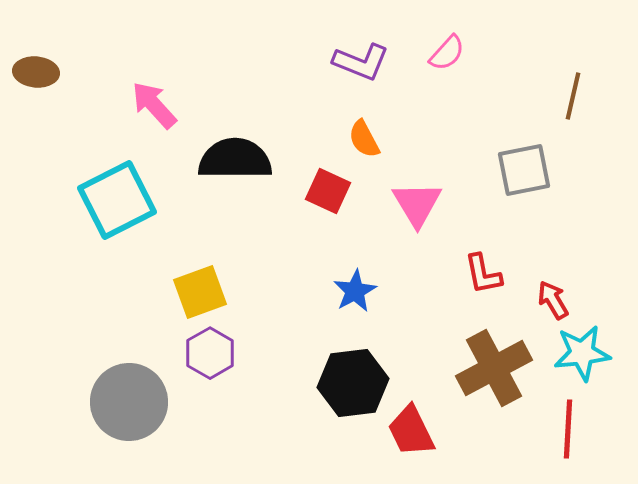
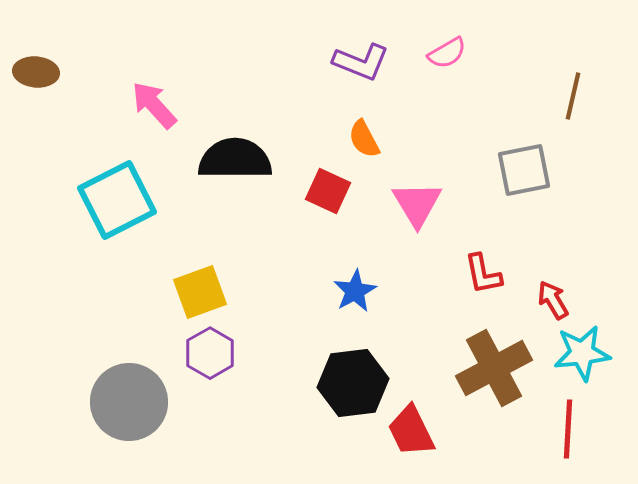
pink semicircle: rotated 18 degrees clockwise
